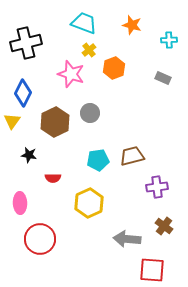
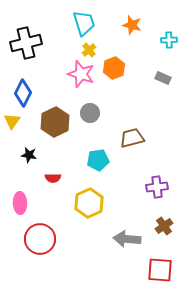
cyan trapezoid: rotated 52 degrees clockwise
pink star: moved 10 px right
brown trapezoid: moved 18 px up
brown cross: rotated 18 degrees clockwise
red square: moved 8 px right
